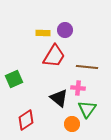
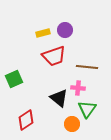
yellow rectangle: rotated 16 degrees counterclockwise
red trapezoid: rotated 40 degrees clockwise
